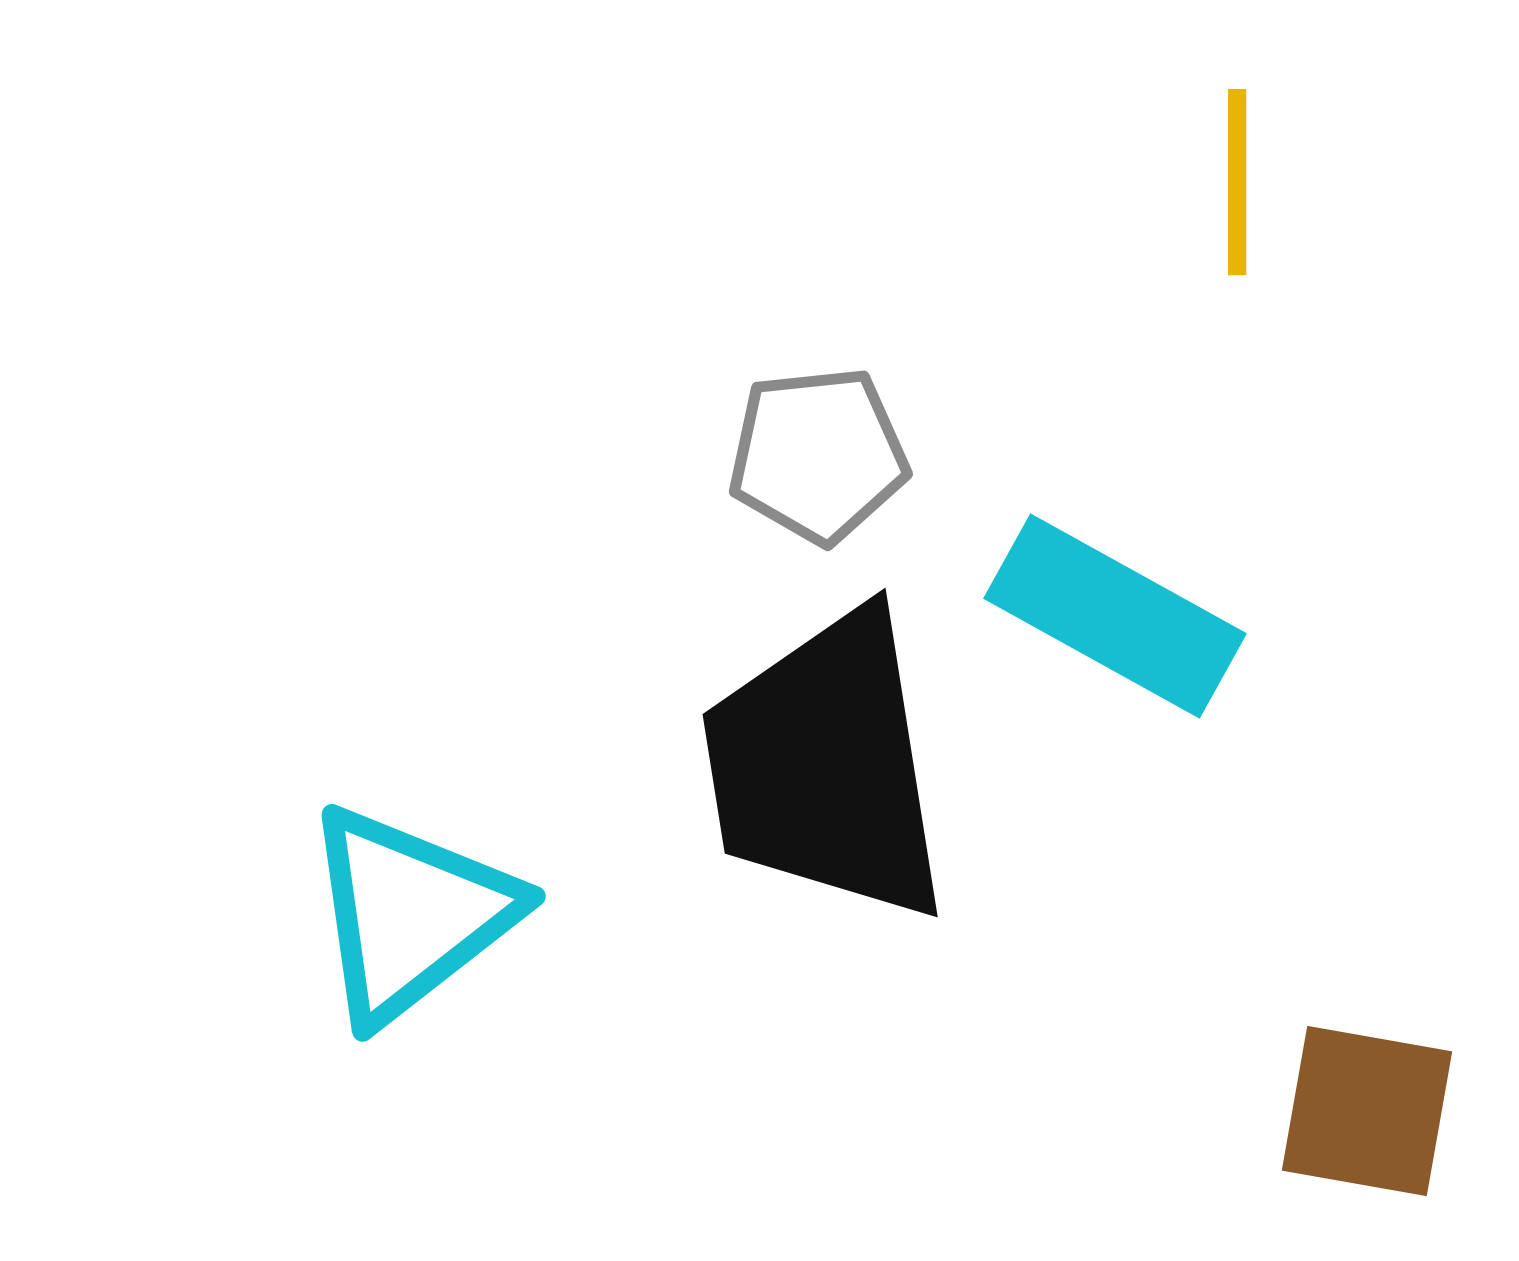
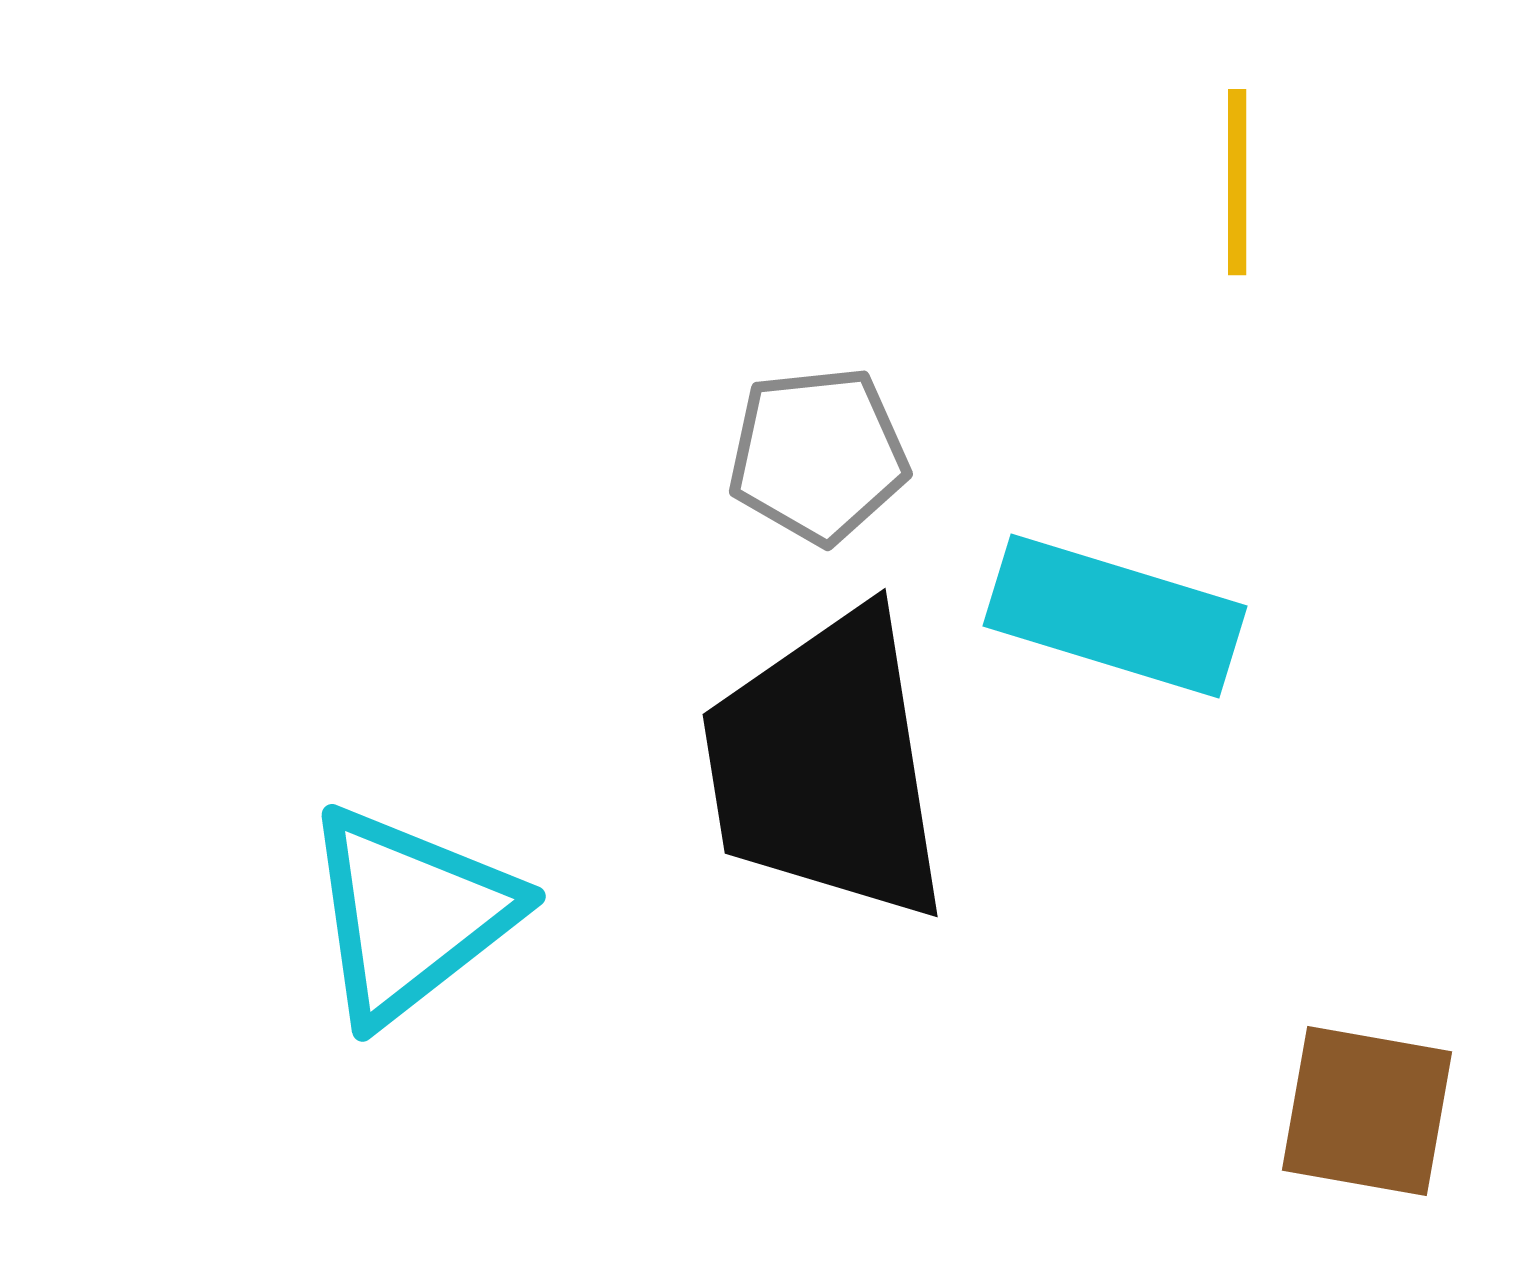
cyan rectangle: rotated 12 degrees counterclockwise
